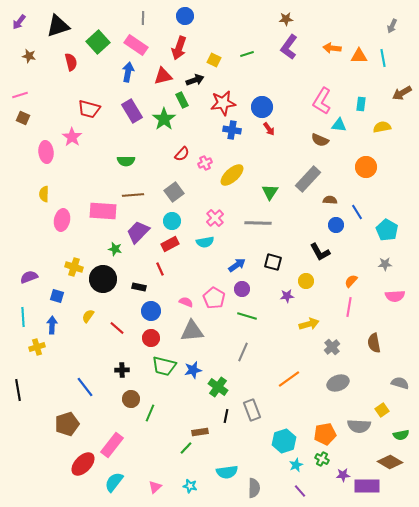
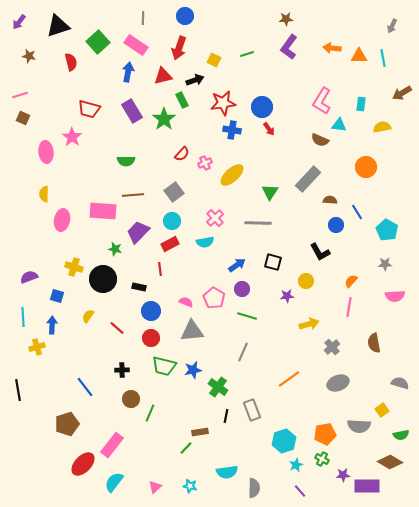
red line at (160, 269): rotated 16 degrees clockwise
